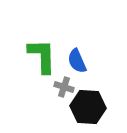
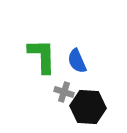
gray cross: moved 5 px down
